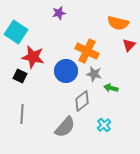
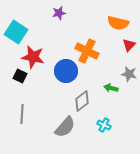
gray star: moved 35 px right
cyan cross: rotated 24 degrees counterclockwise
